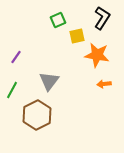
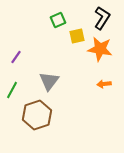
orange star: moved 3 px right, 6 px up
brown hexagon: rotated 8 degrees clockwise
